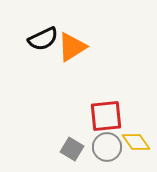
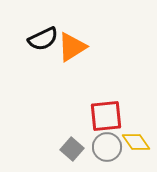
gray square: rotated 10 degrees clockwise
